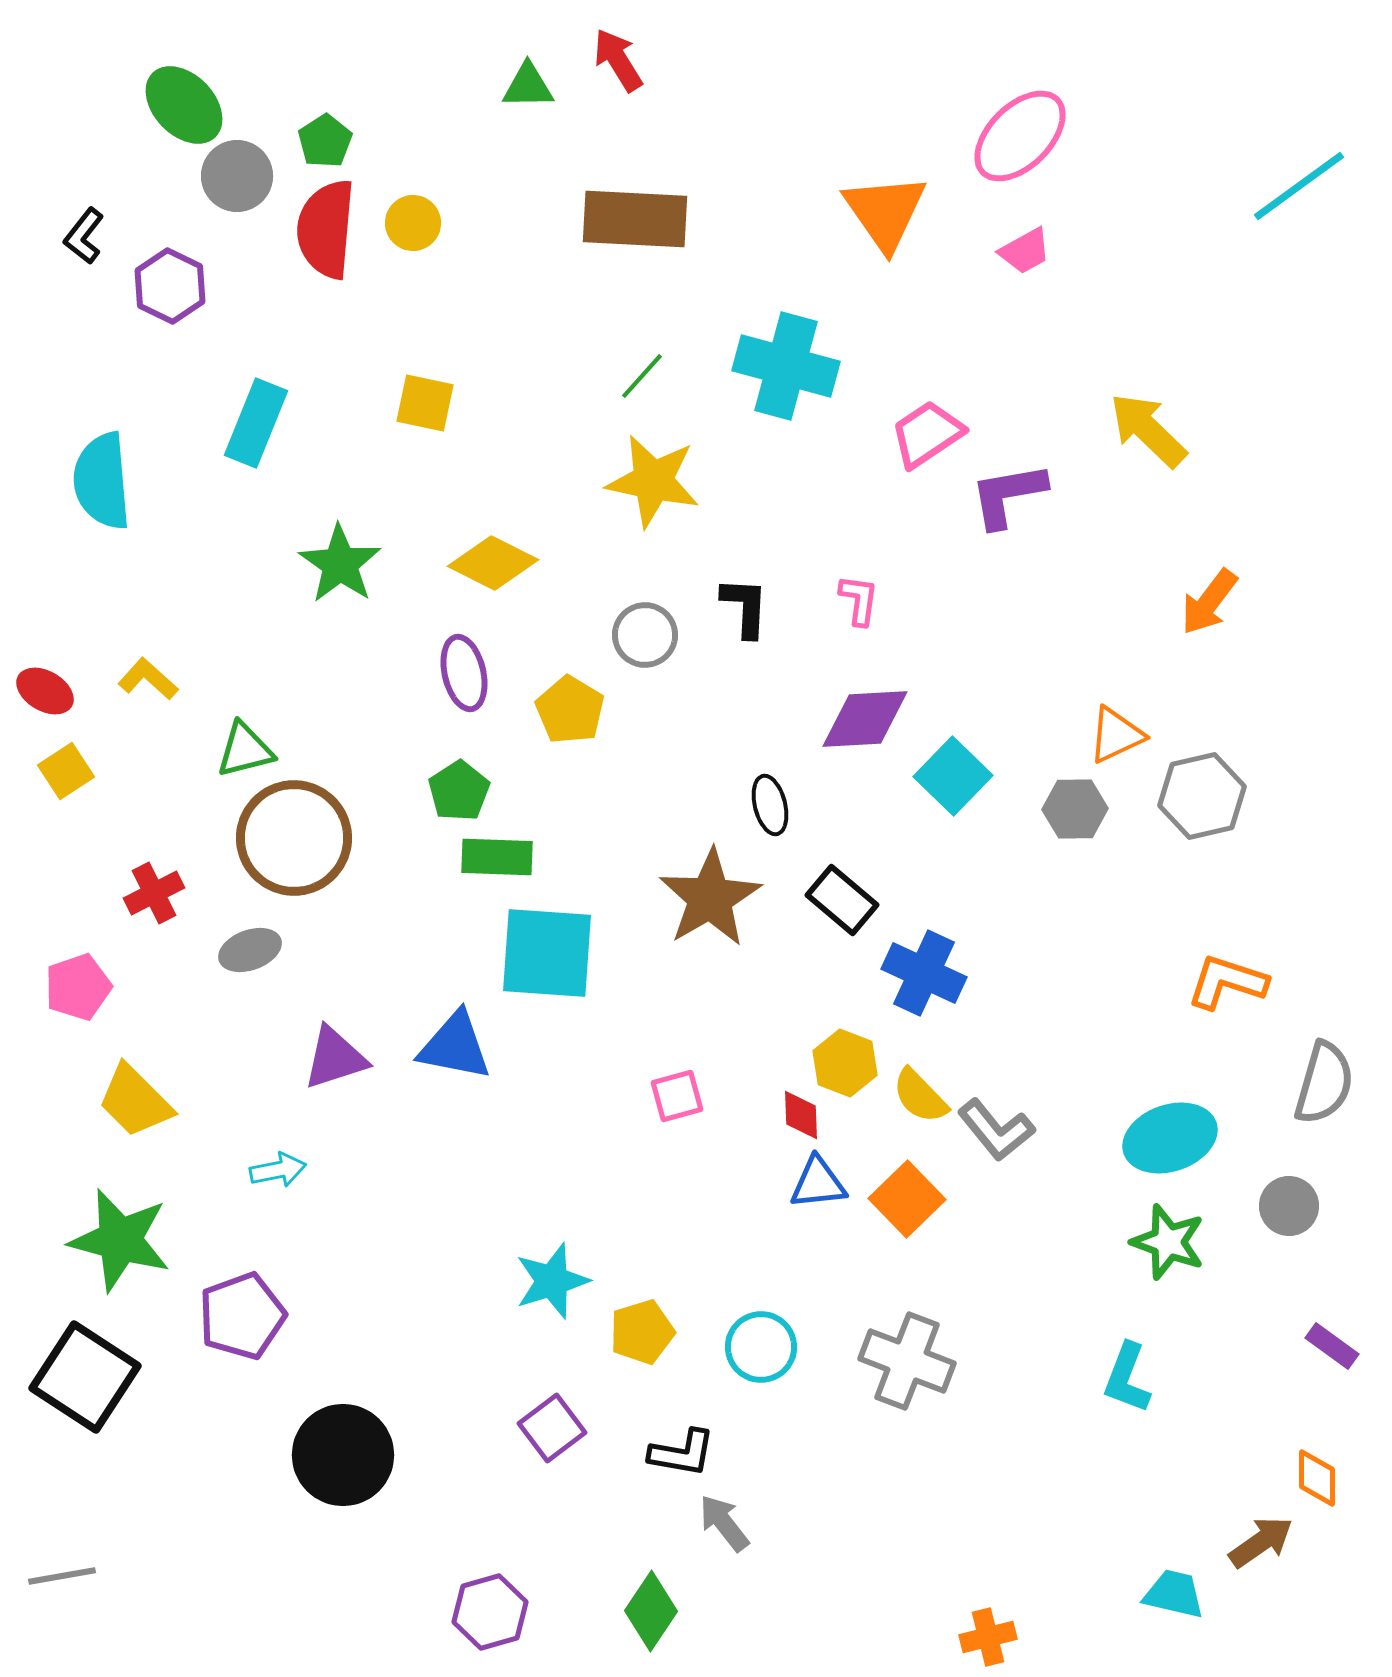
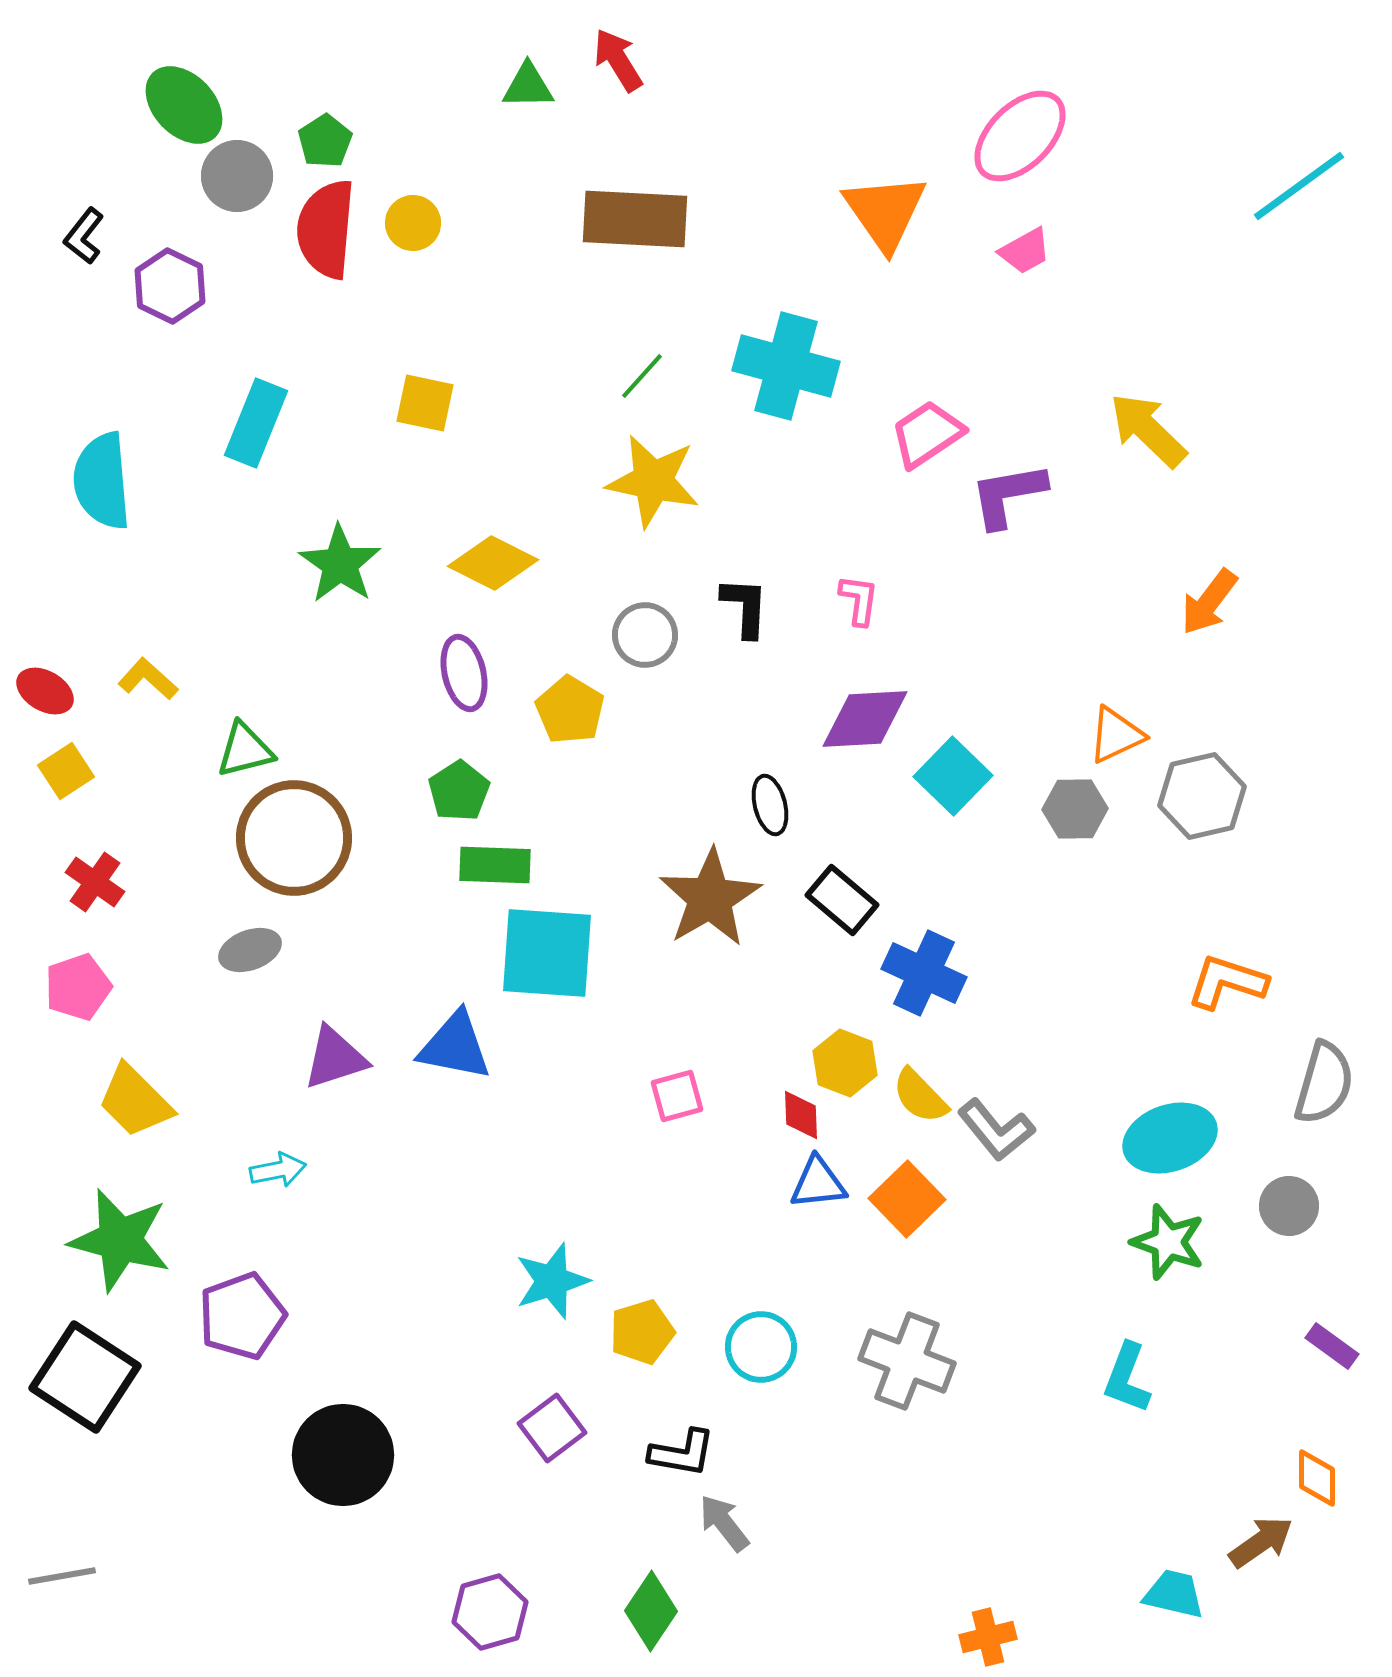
green rectangle at (497, 857): moved 2 px left, 8 px down
red cross at (154, 893): moved 59 px left, 11 px up; rotated 28 degrees counterclockwise
